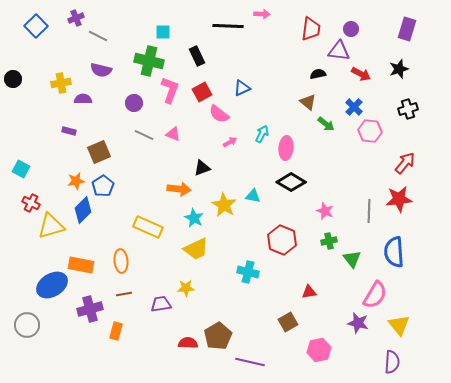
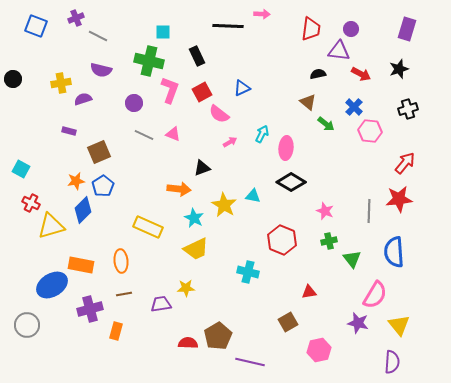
blue square at (36, 26): rotated 25 degrees counterclockwise
purple semicircle at (83, 99): rotated 18 degrees counterclockwise
